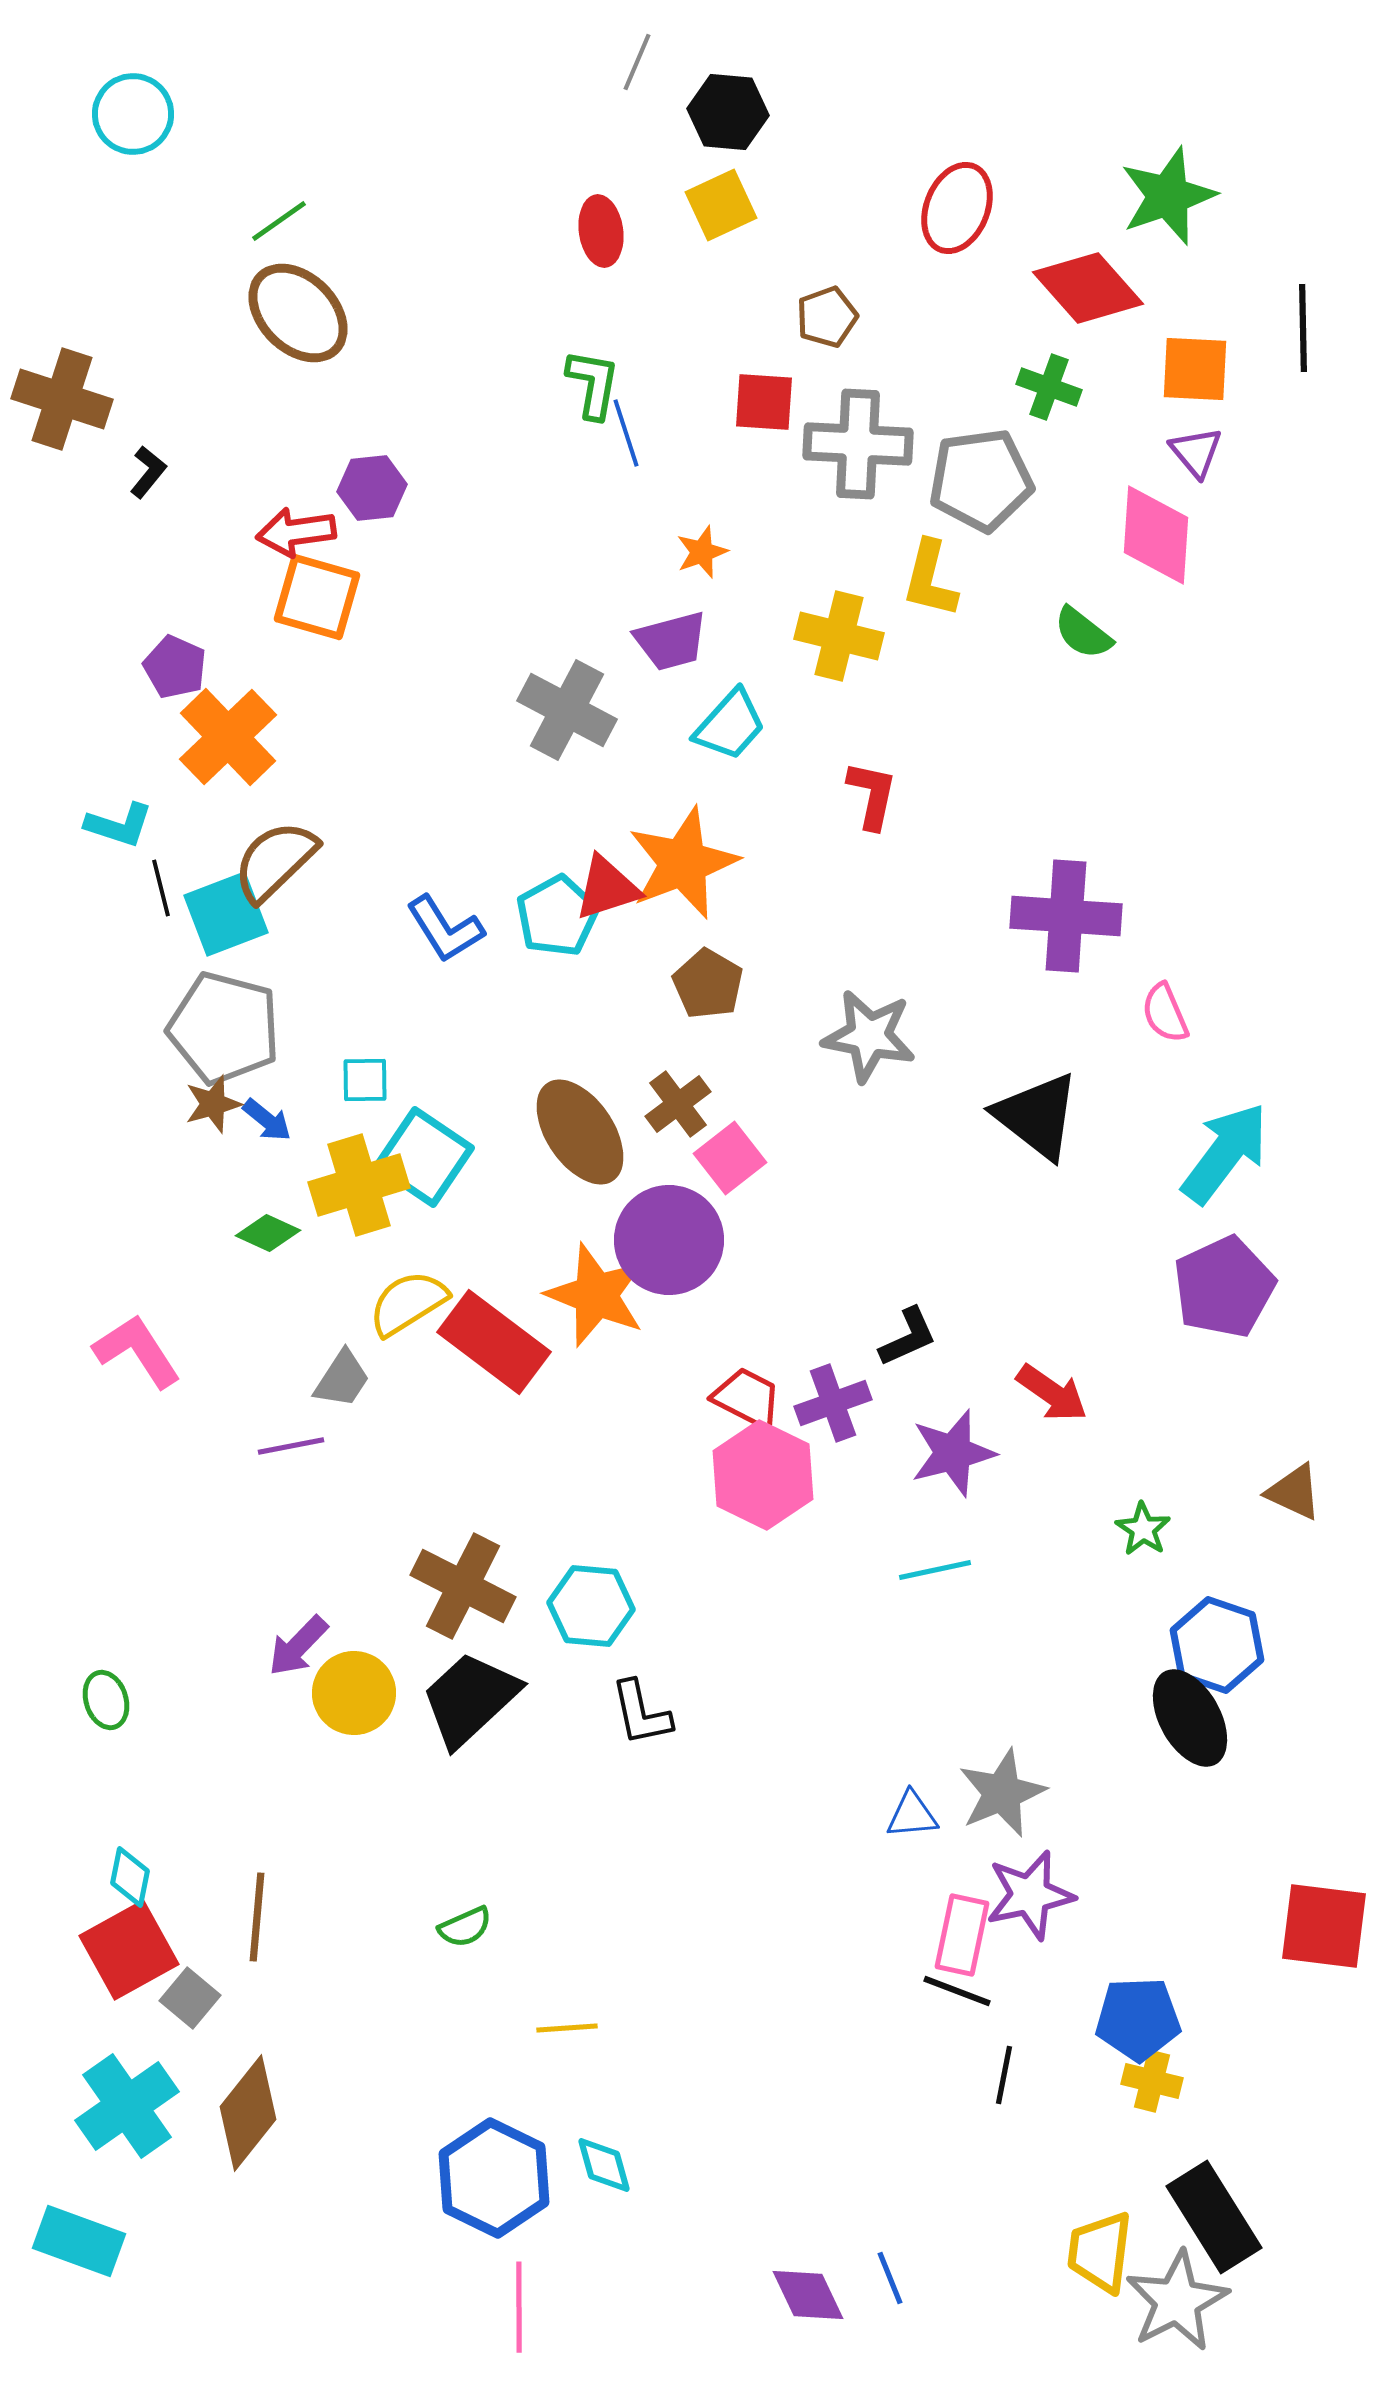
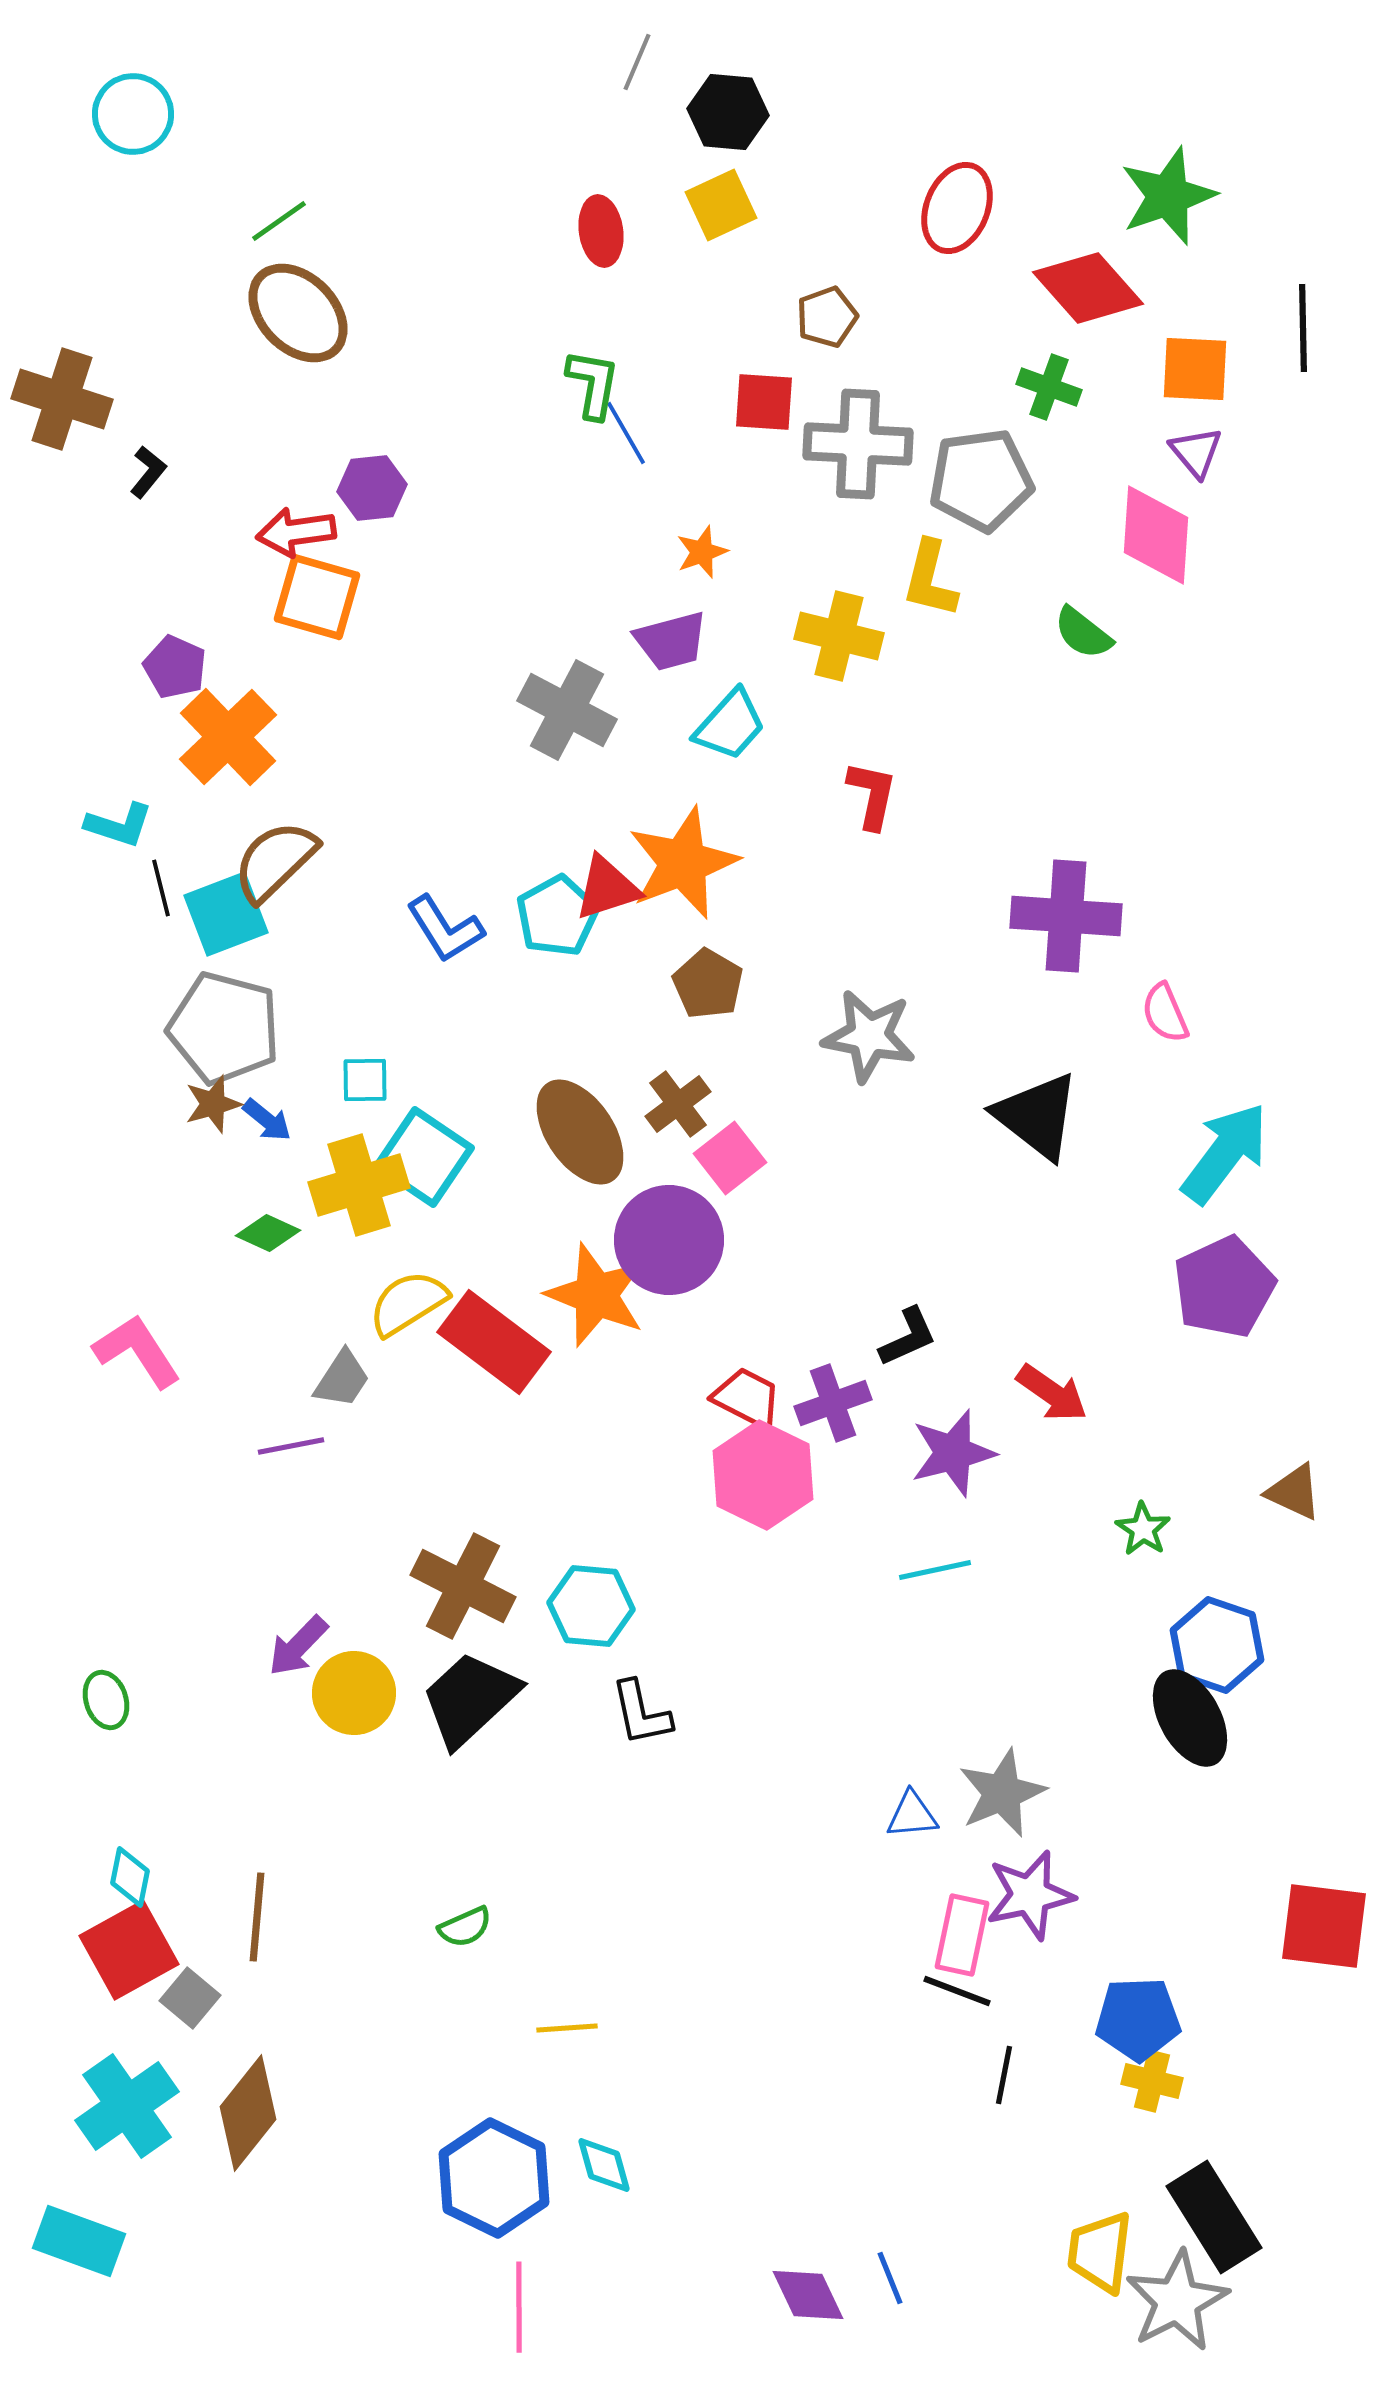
blue line at (626, 433): rotated 12 degrees counterclockwise
